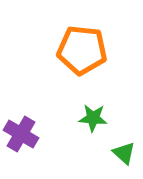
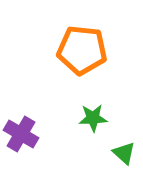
green star: rotated 8 degrees counterclockwise
